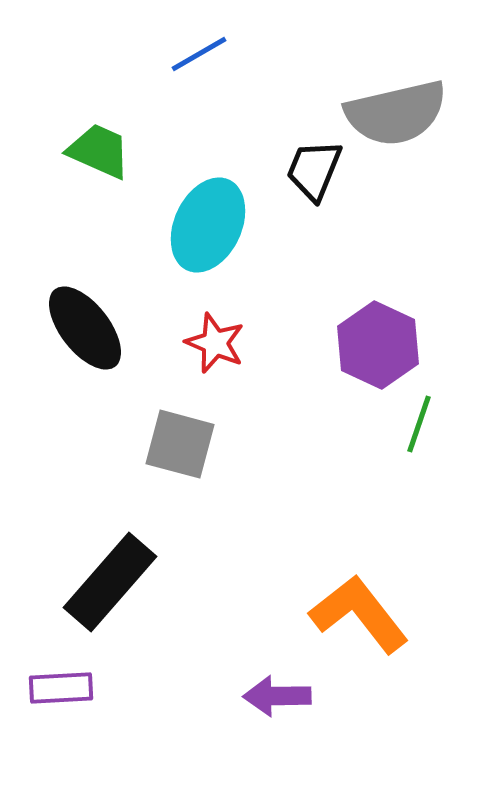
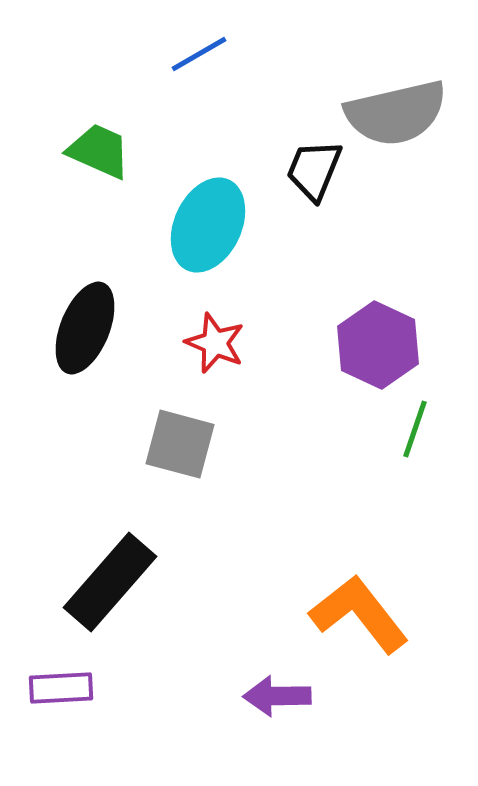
black ellipse: rotated 60 degrees clockwise
green line: moved 4 px left, 5 px down
